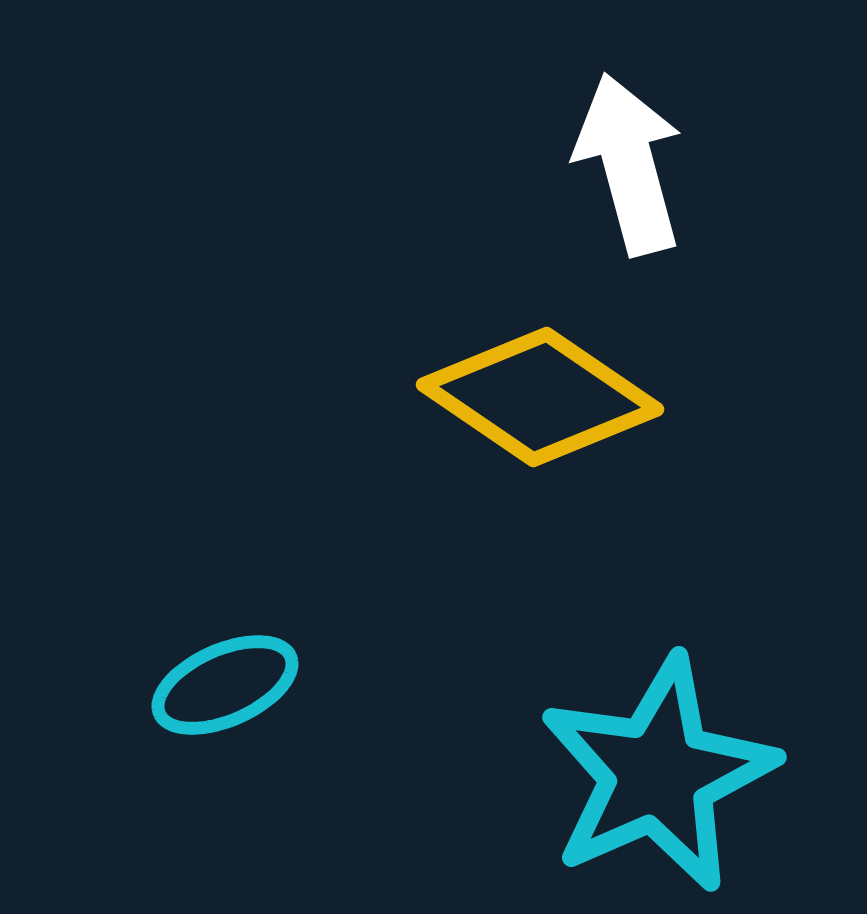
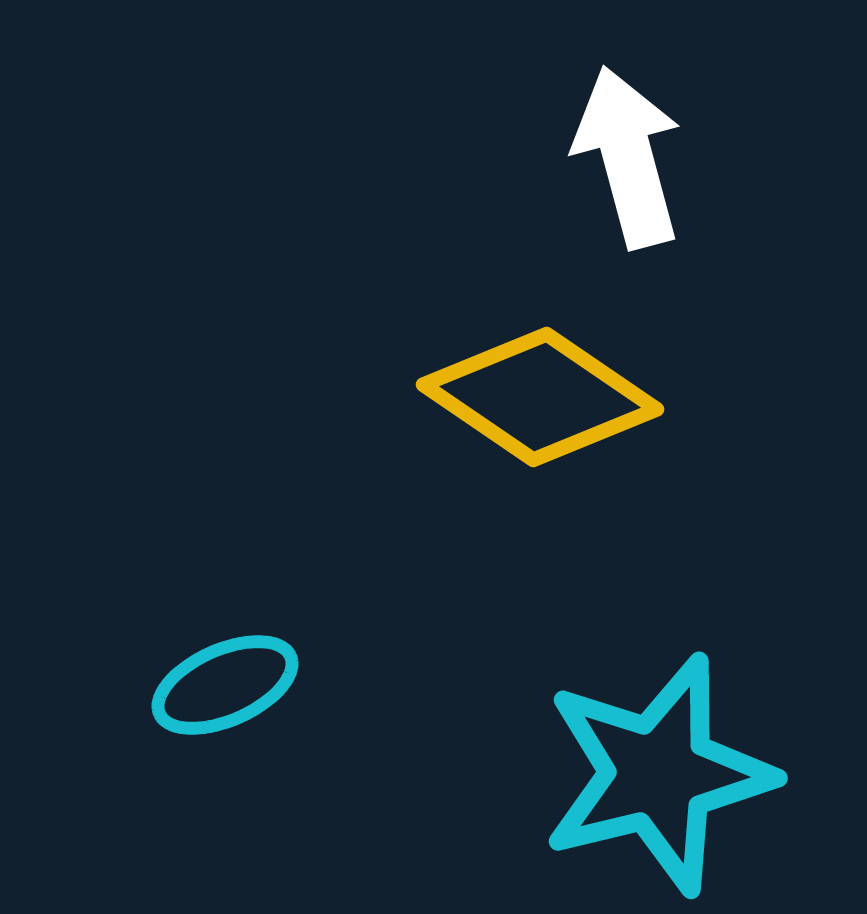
white arrow: moved 1 px left, 7 px up
cyan star: rotated 10 degrees clockwise
